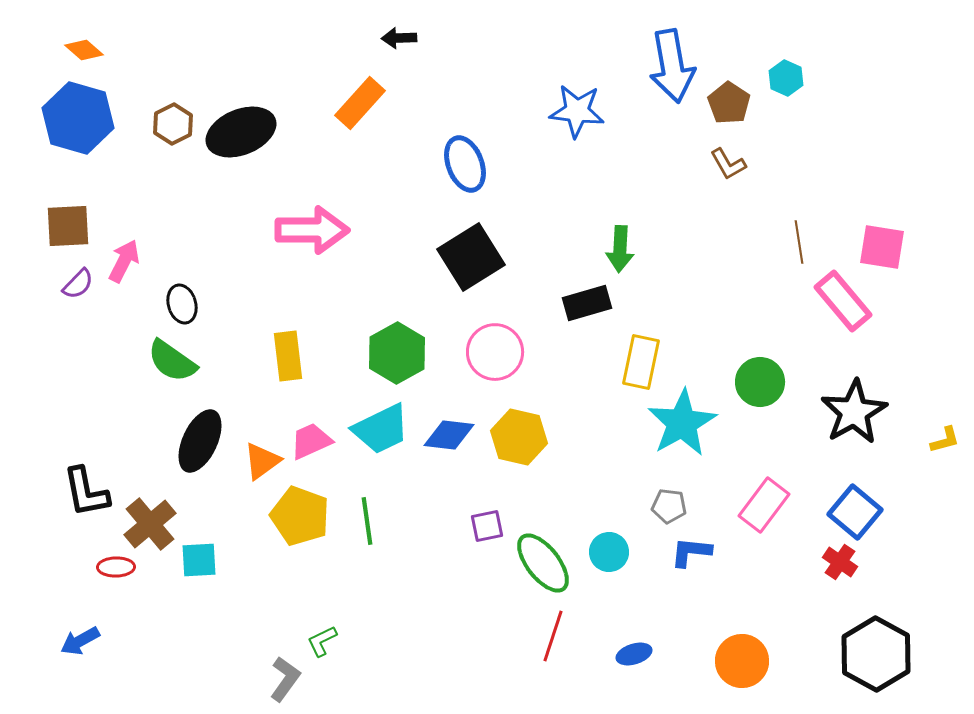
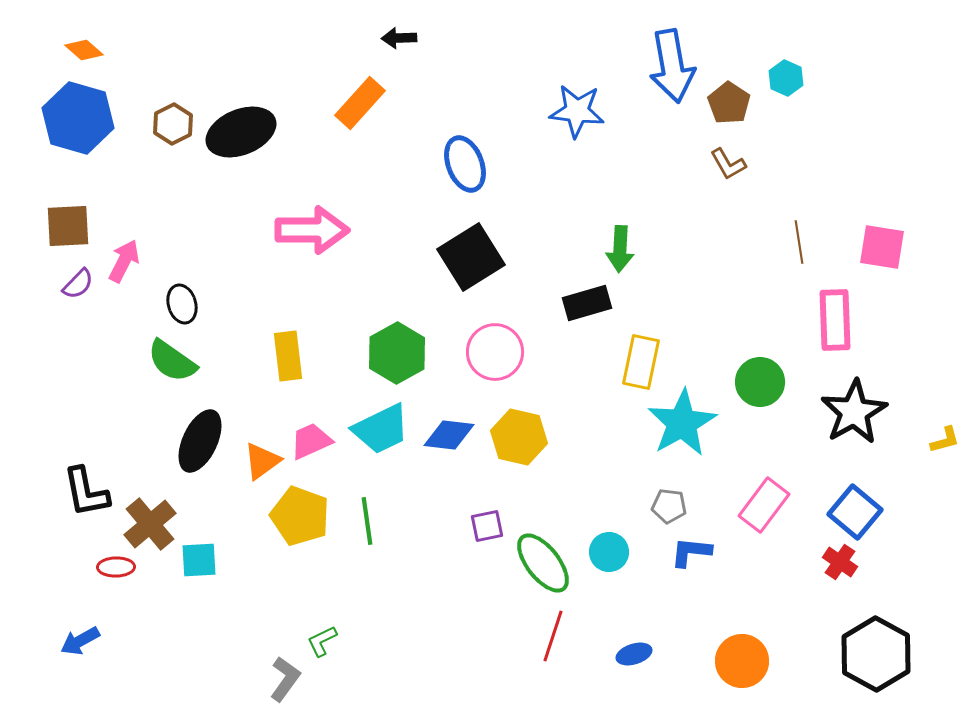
pink rectangle at (843, 301): moved 8 px left, 19 px down; rotated 38 degrees clockwise
